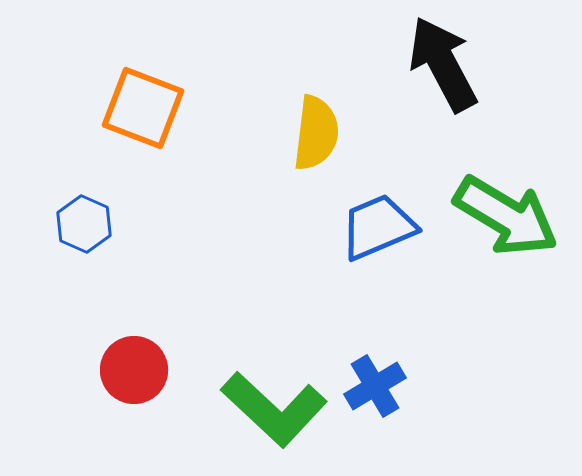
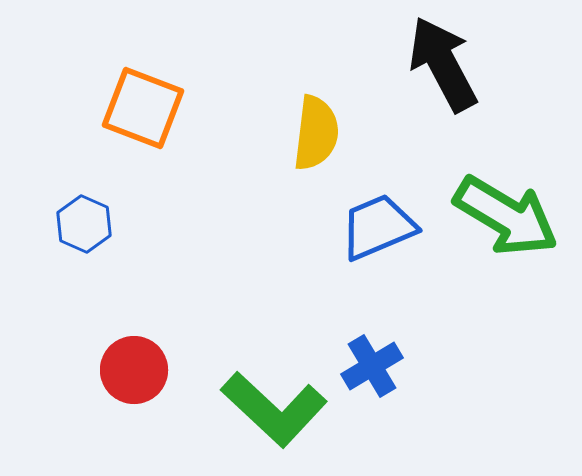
blue cross: moved 3 px left, 20 px up
